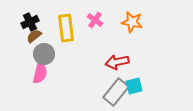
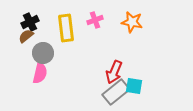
pink cross: rotated 35 degrees clockwise
brown semicircle: moved 8 px left
gray circle: moved 1 px left, 1 px up
red arrow: moved 3 px left, 10 px down; rotated 55 degrees counterclockwise
cyan square: rotated 24 degrees clockwise
gray rectangle: rotated 12 degrees clockwise
